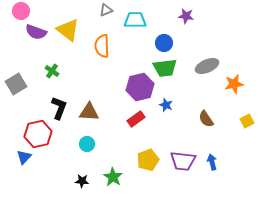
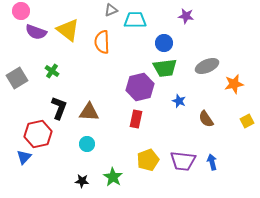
gray triangle: moved 5 px right
orange semicircle: moved 4 px up
gray square: moved 1 px right, 6 px up
blue star: moved 13 px right, 4 px up
red rectangle: rotated 42 degrees counterclockwise
